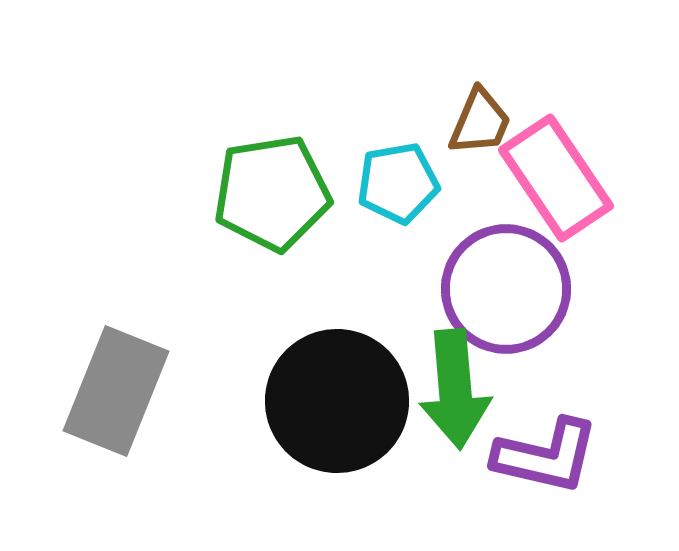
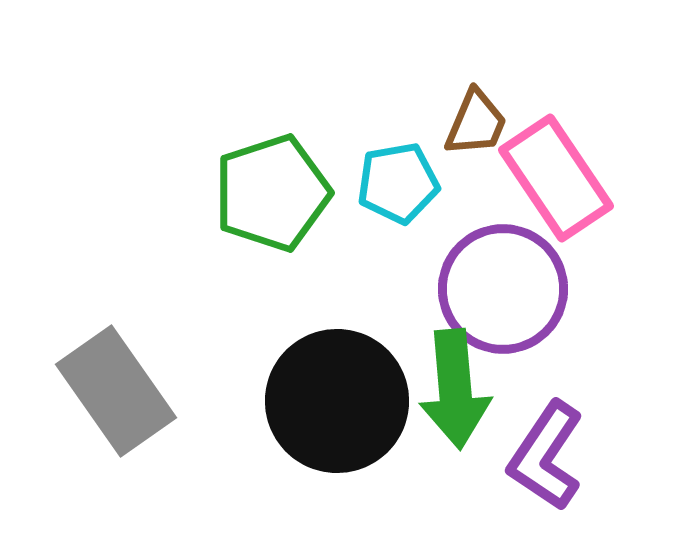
brown trapezoid: moved 4 px left, 1 px down
green pentagon: rotated 9 degrees counterclockwise
purple circle: moved 3 px left
gray rectangle: rotated 57 degrees counterclockwise
purple L-shape: rotated 111 degrees clockwise
